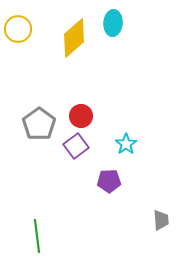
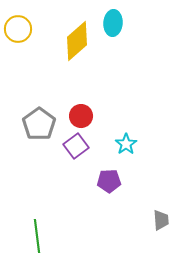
yellow diamond: moved 3 px right, 3 px down
